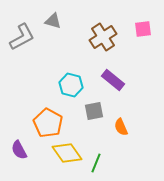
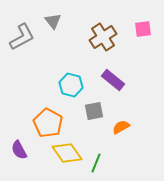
gray triangle: rotated 36 degrees clockwise
orange semicircle: rotated 84 degrees clockwise
